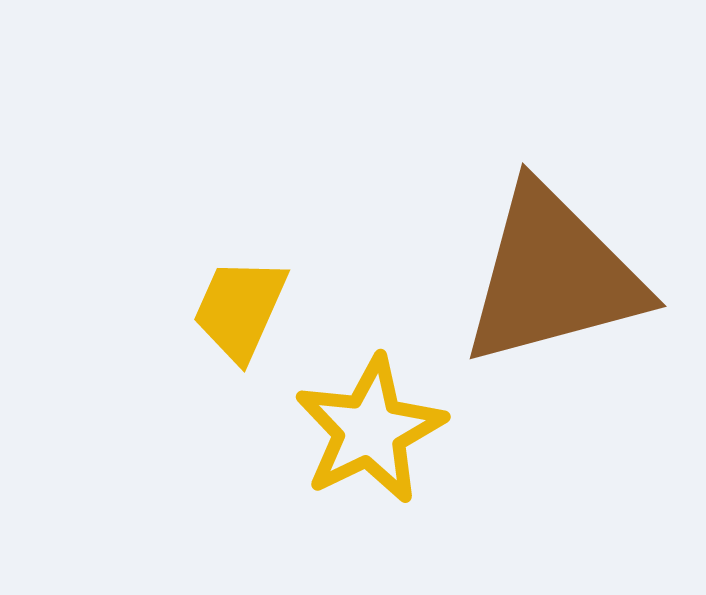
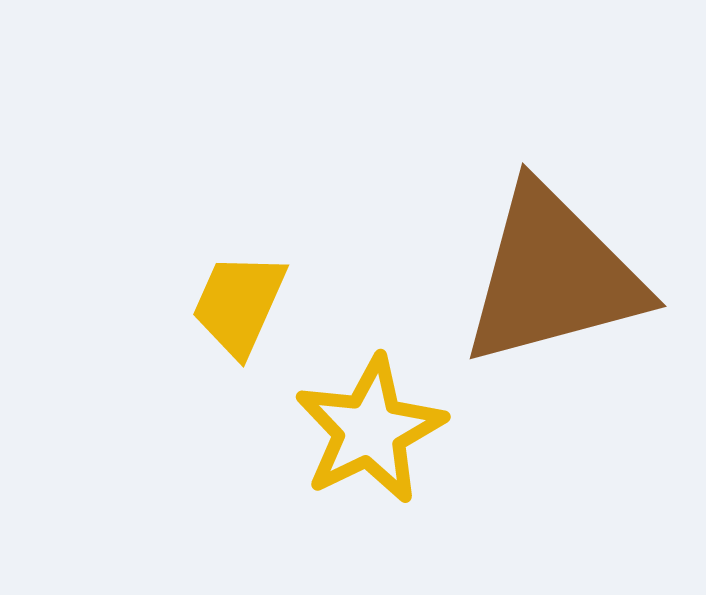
yellow trapezoid: moved 1 px left, 5 px up
